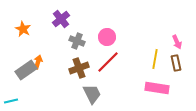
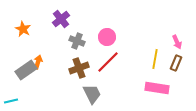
brown rectangle: rotated 35 degrees clockwise
